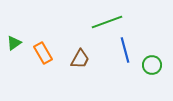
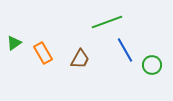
blue line: rotated 15 degrees counterclockwise
